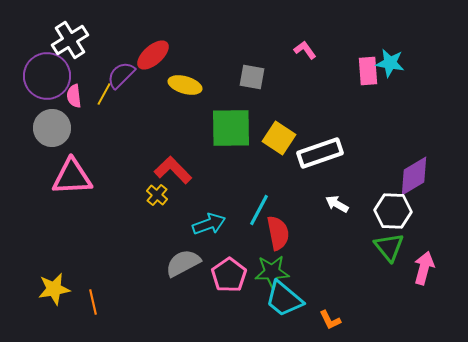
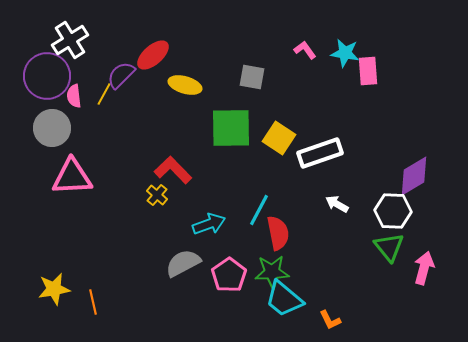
cyan star: moved 45 px left, 10 px up
